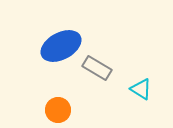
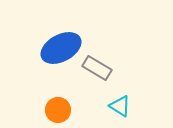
blue ellipse: moved 2 px down
cyan triangle: moved 21 px left, 17 px down
